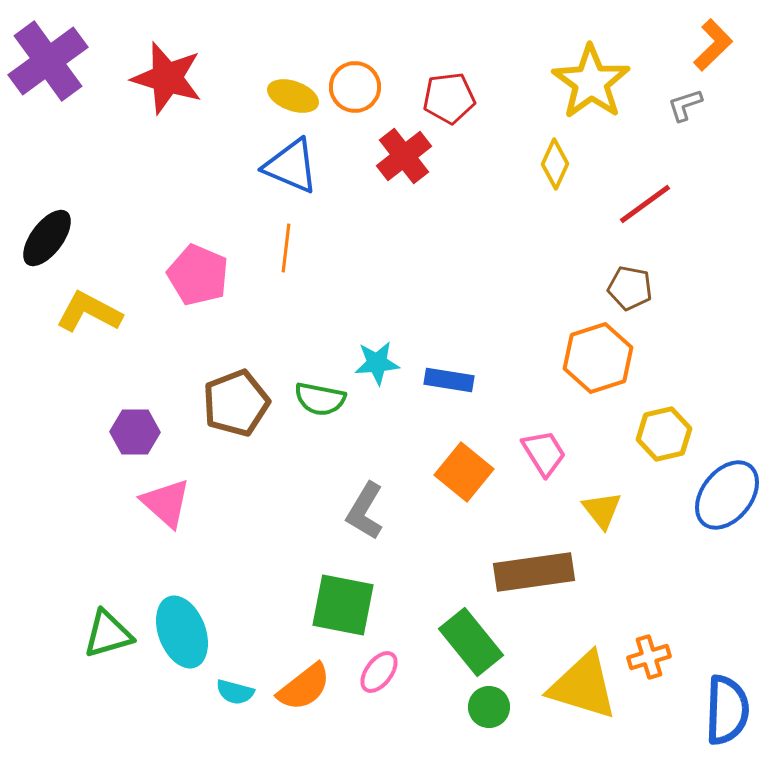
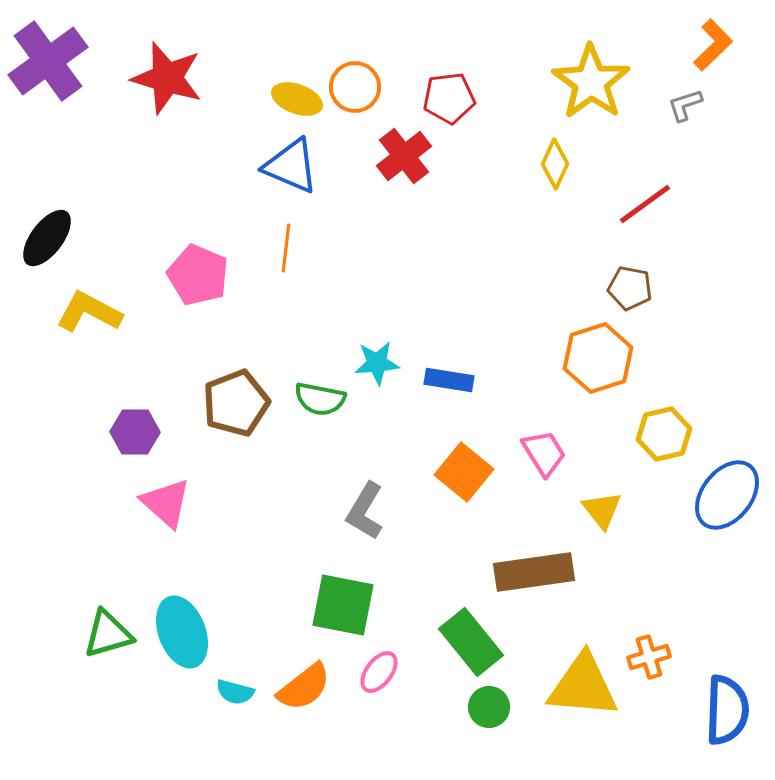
yellow ellipse at (293, 96): moved 4 px right, 3 px down
yellow triangle at (583, 686): rotated 12 degrees counterclockwise
